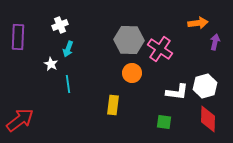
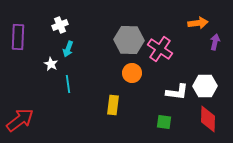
white hexagon: rotated 15 degrees clockwise
